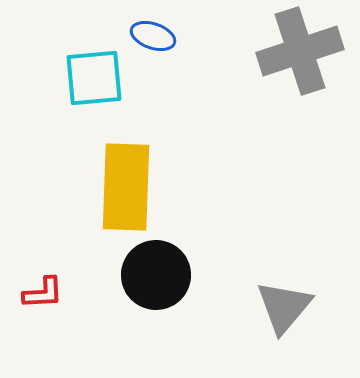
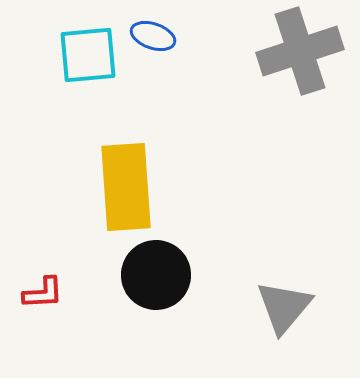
cyan square: moved 6 px left, 23 px up
yellow rectangle: rotated 6 degrees counterclockwise
